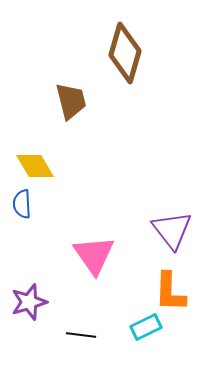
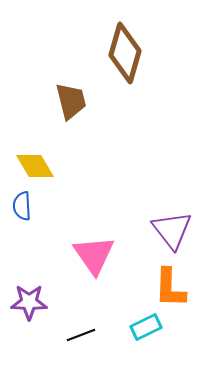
blue semicircle: moved 2 px down
orange L-shape: moved 4 px up
purple star: rotated 18 degrees clockwise
black line: rotated 28 degrees counterclockwise
